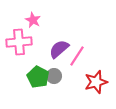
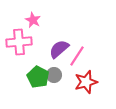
gray circle: moved 1 px up
red star: moved 10 px left
